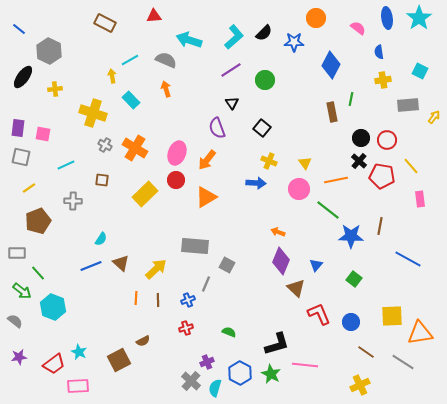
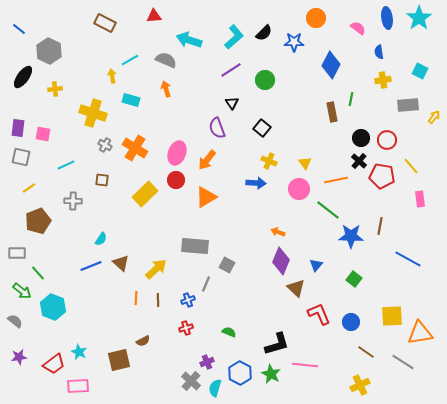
cyan rectangle at (131, 100): rotated 30 degrees counterclockwise
brown square at (119, 360): rotated 15 degrees clockwise
